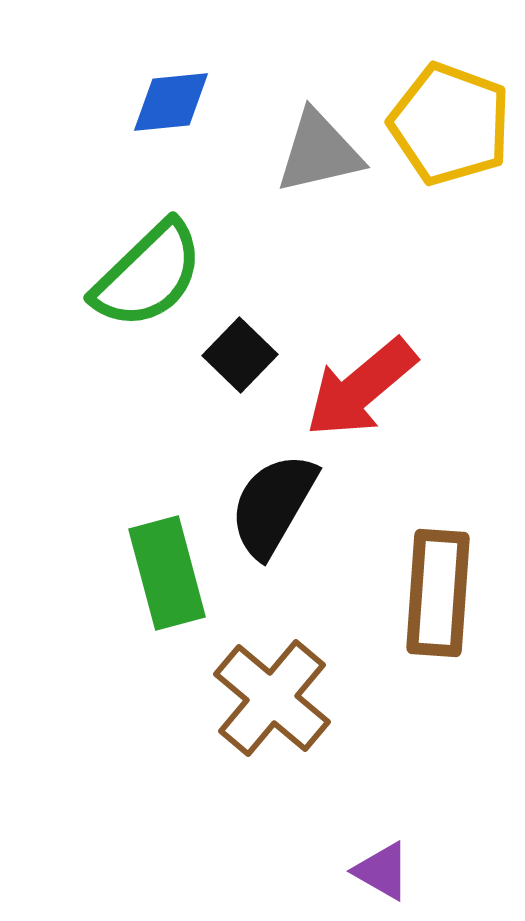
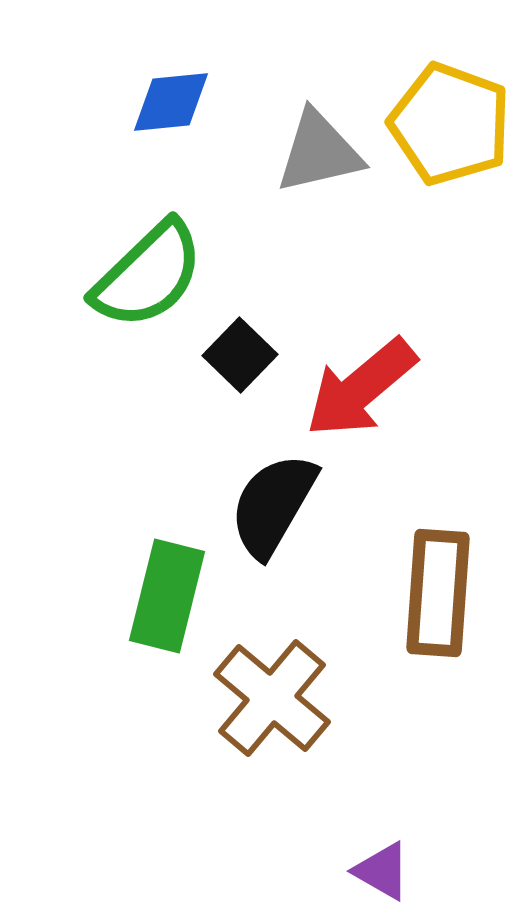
green rectangle: moved 23 px down; rotated 29 degrees clockwise
